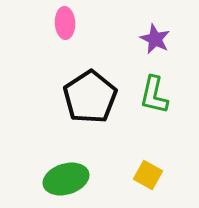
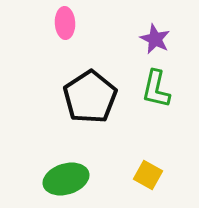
green L-shape: moved 2 px right, 6 px up
